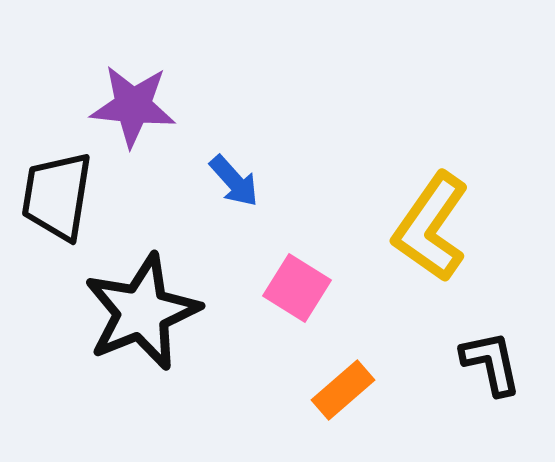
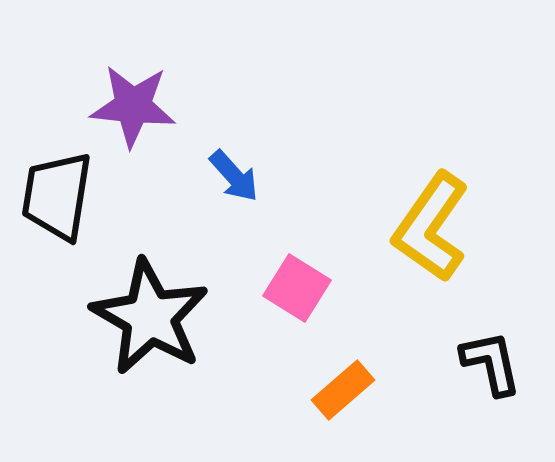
blue arrow: moved 5 px up
black star: moved 8 px right, 5 px down; rotated 20 degrees counterclockwise
